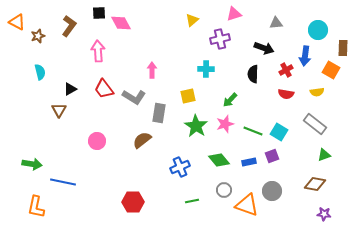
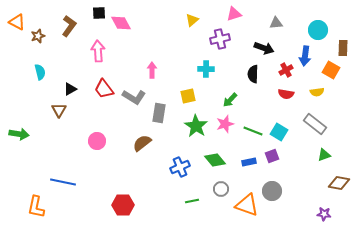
brown semicircle at (142, 140): moved 3 px down
green diamond at (219, 160): moved 4 px left
green arrow at (32, 164): moved 13 px left, 30 px up
brown diamond at (315, 184): moved 24 px right, 1 px up
gray circle at (224, 190): moved 3 px left, 1 px up
red hexagon at (133, 202): moved 10 px left, 3 px down
